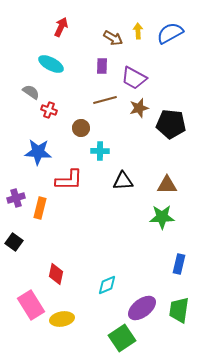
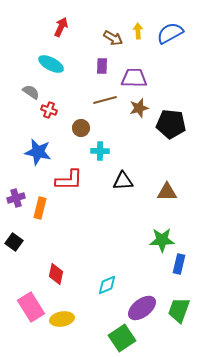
purple trapezoid: rotated 152 degrees clockwise
blue star: rotated 8 degrees clockwise
brown triangle: moved 7 px down
green star: moved 23 px down
pink rectangle: moved 2 px down
green trapezoid: rotated 12 degrees clockwise
